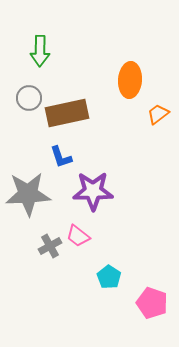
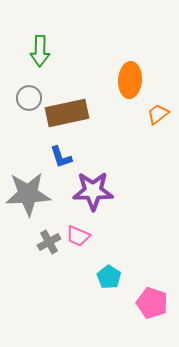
pink trapezoid: rotated 15 degrees counterclockwise
gray cross: moved 1 px left, 4 px up
